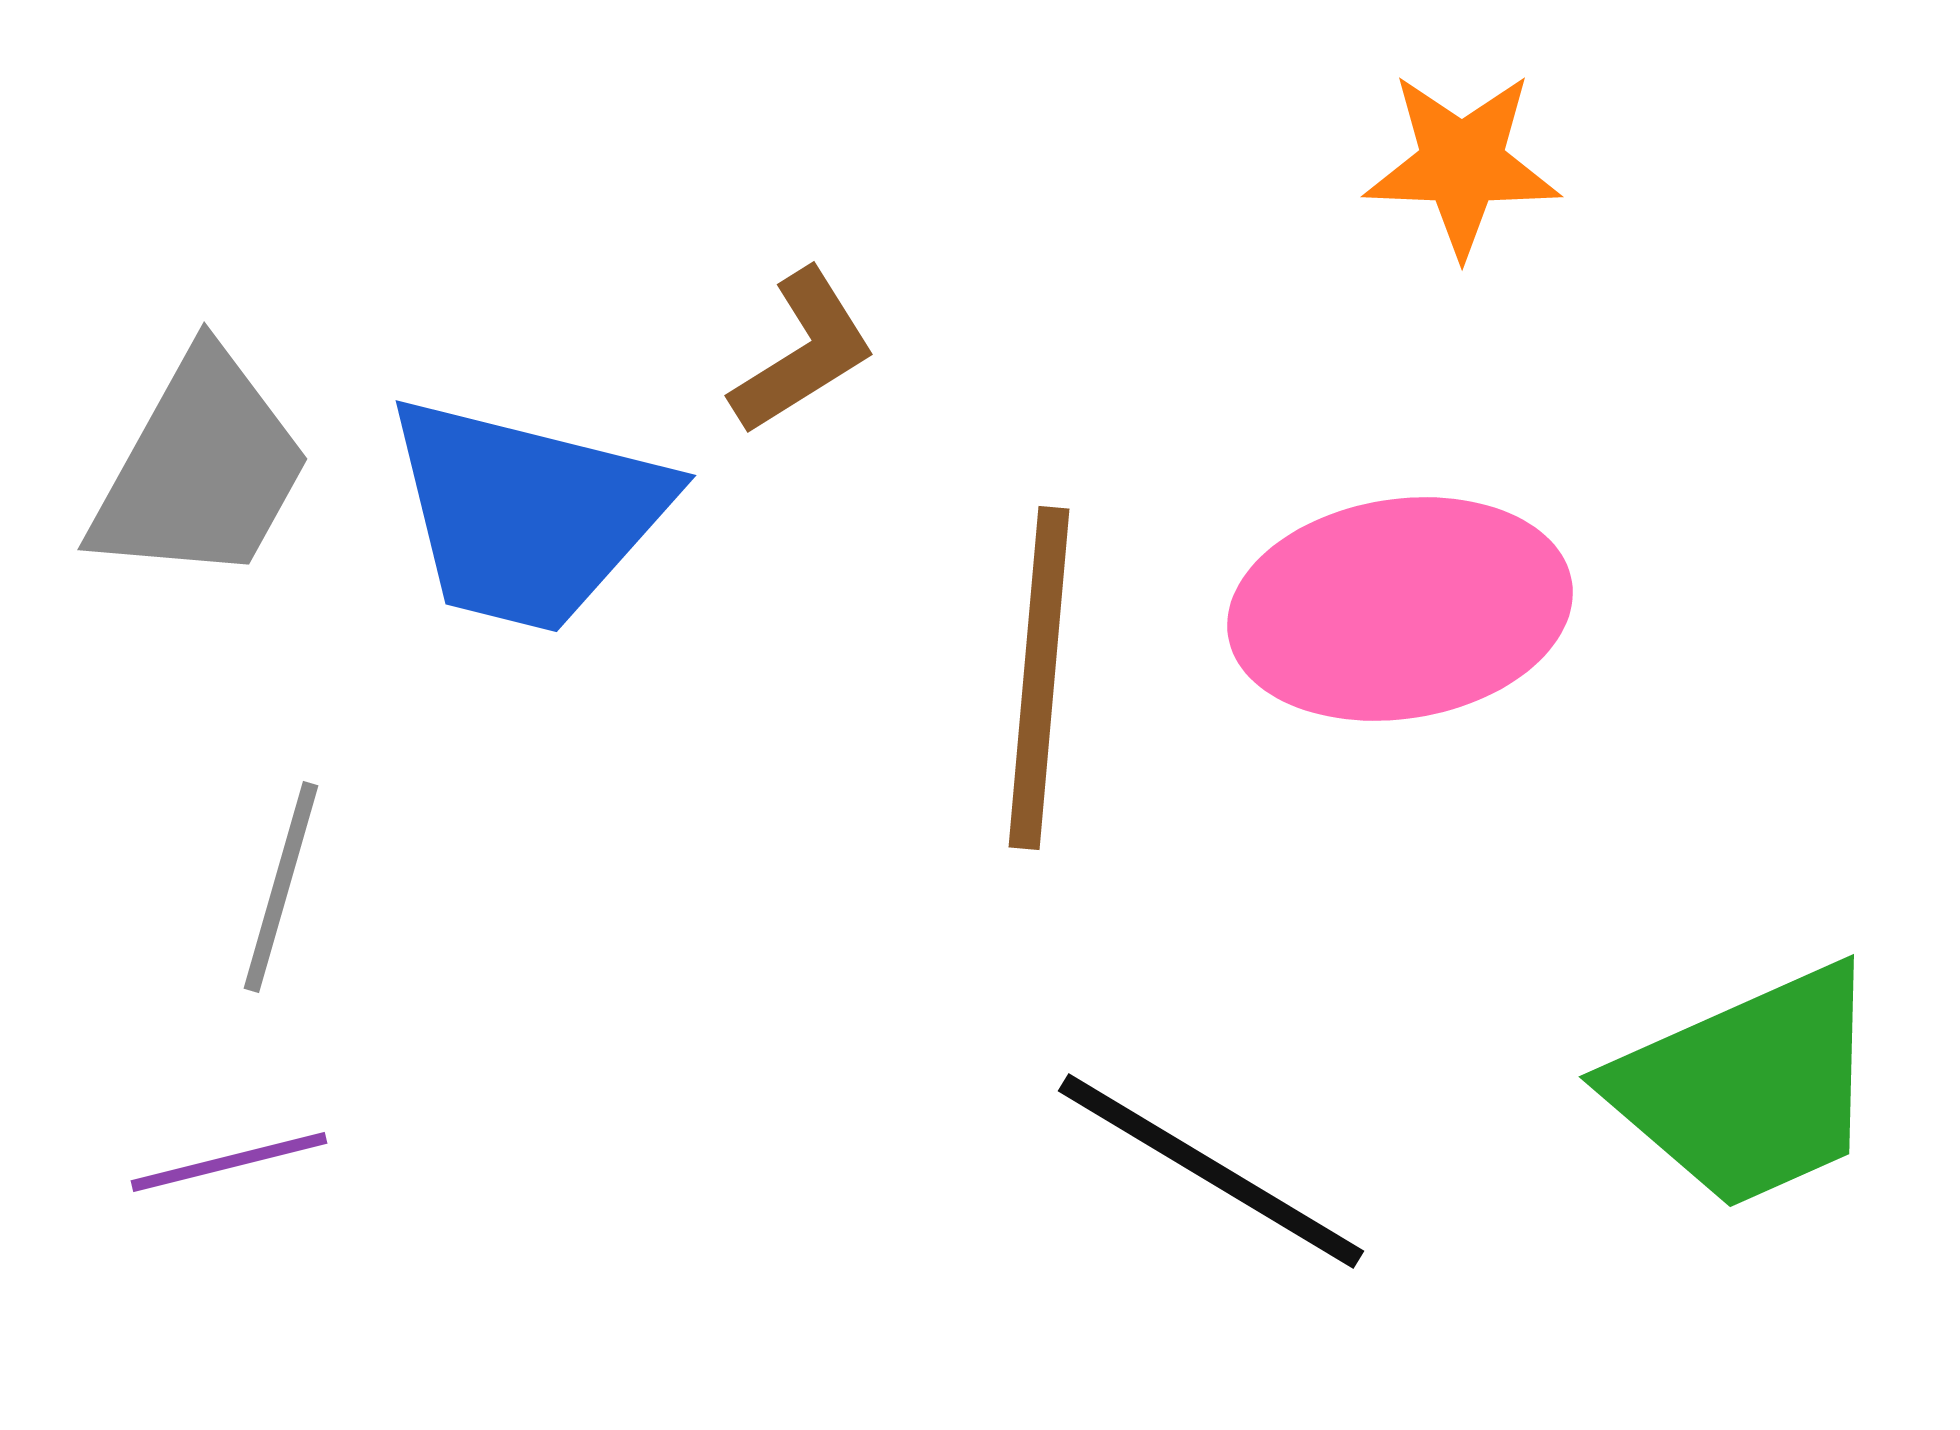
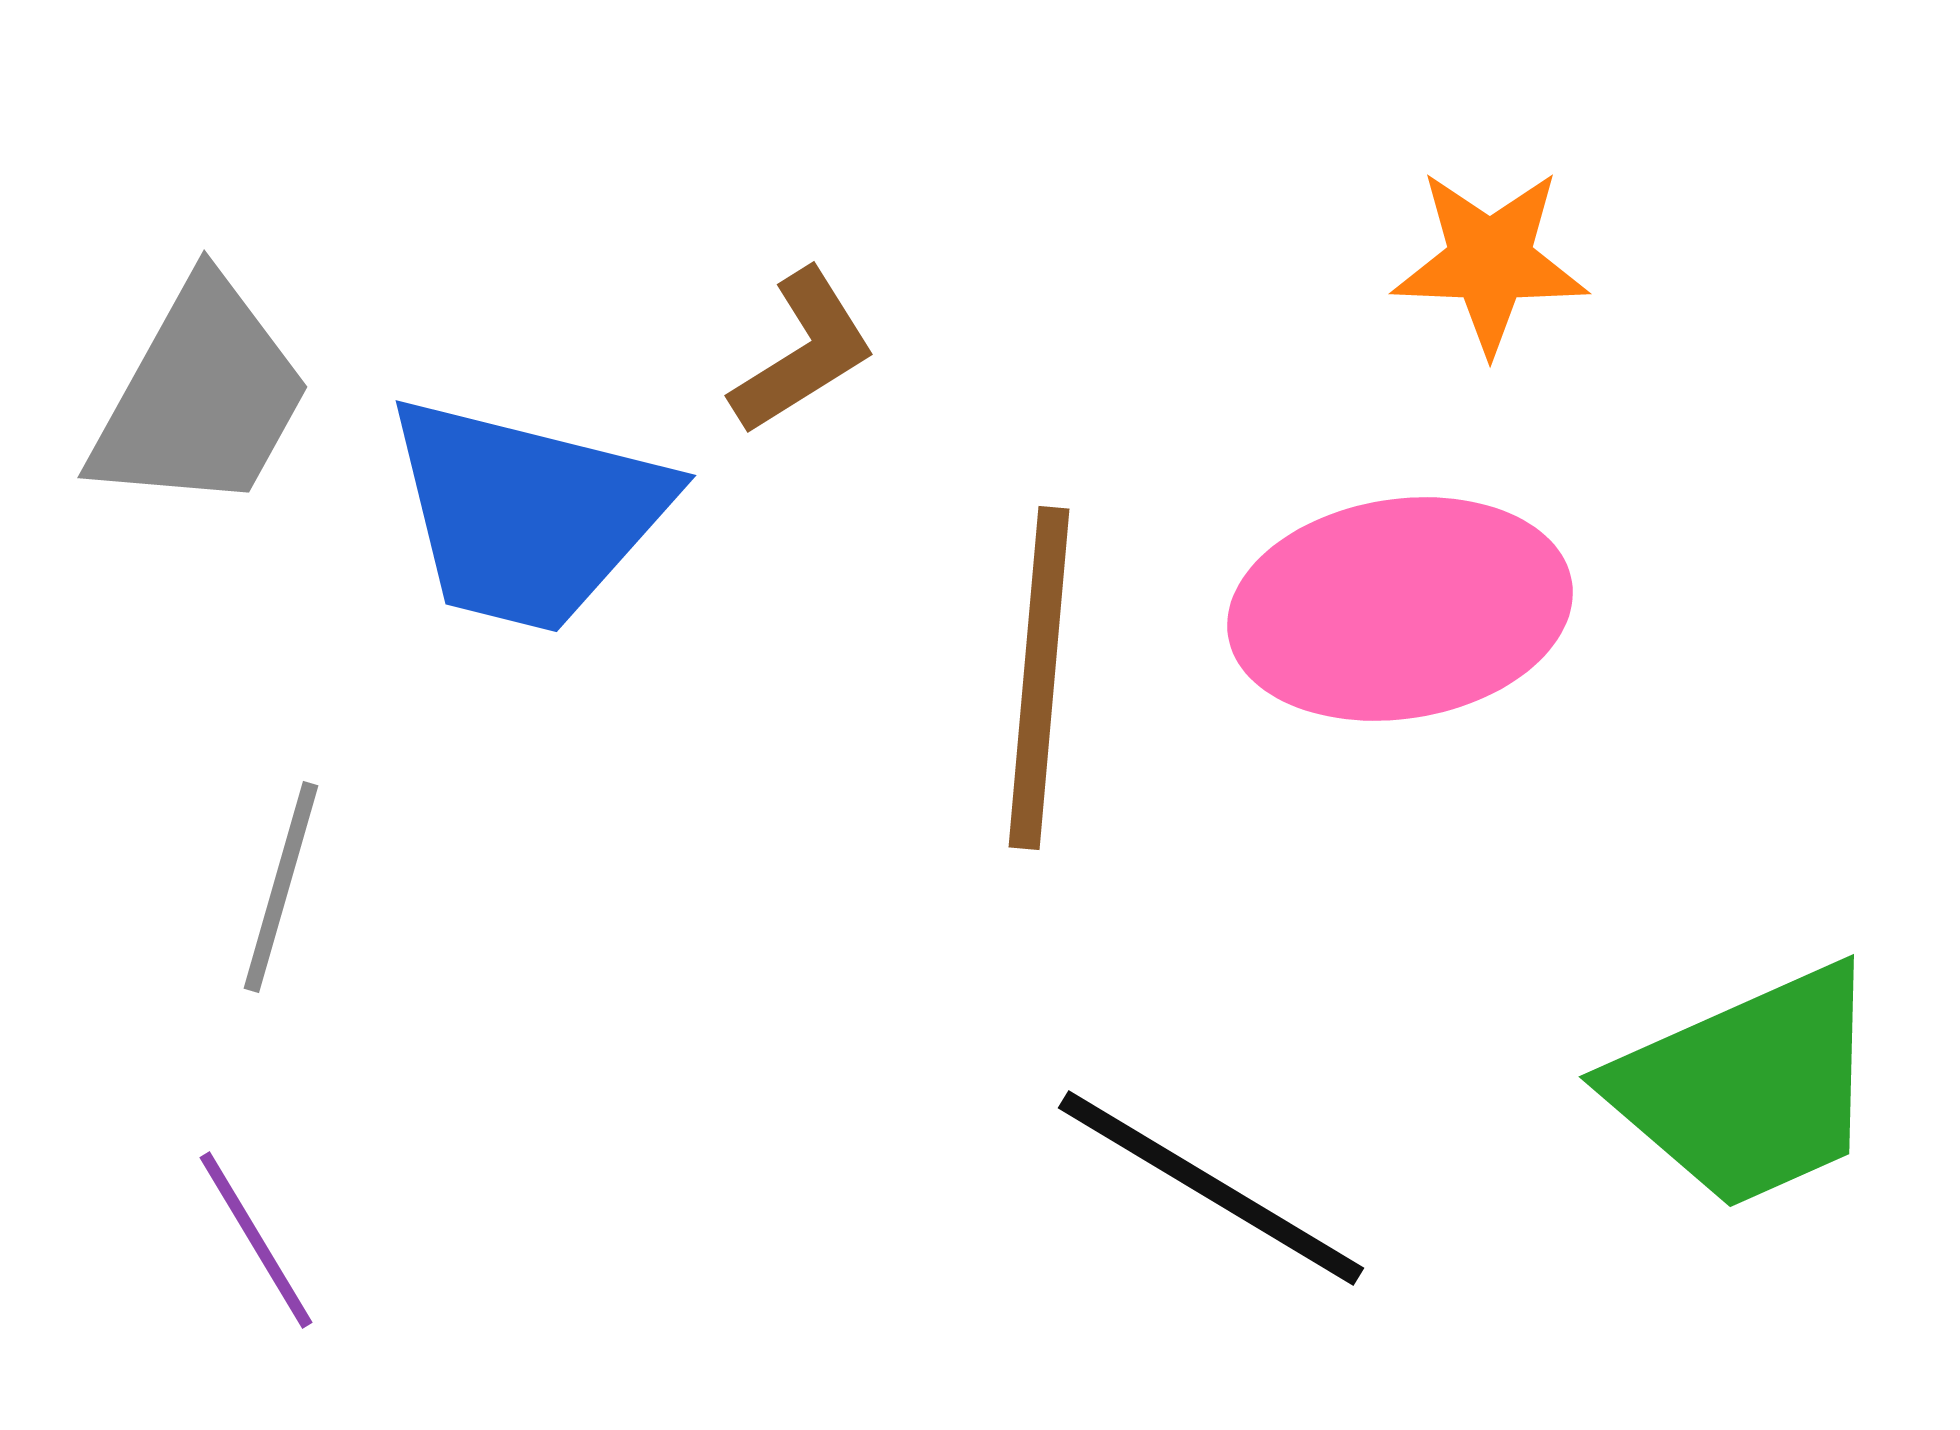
orange star: moved 28 px right, 97 px down
gray trapezoid: moved 72 px up
purple line: moved 27 px right, 78 px down; rotated 73 degrees clockwise
black line: moved 17 px down
